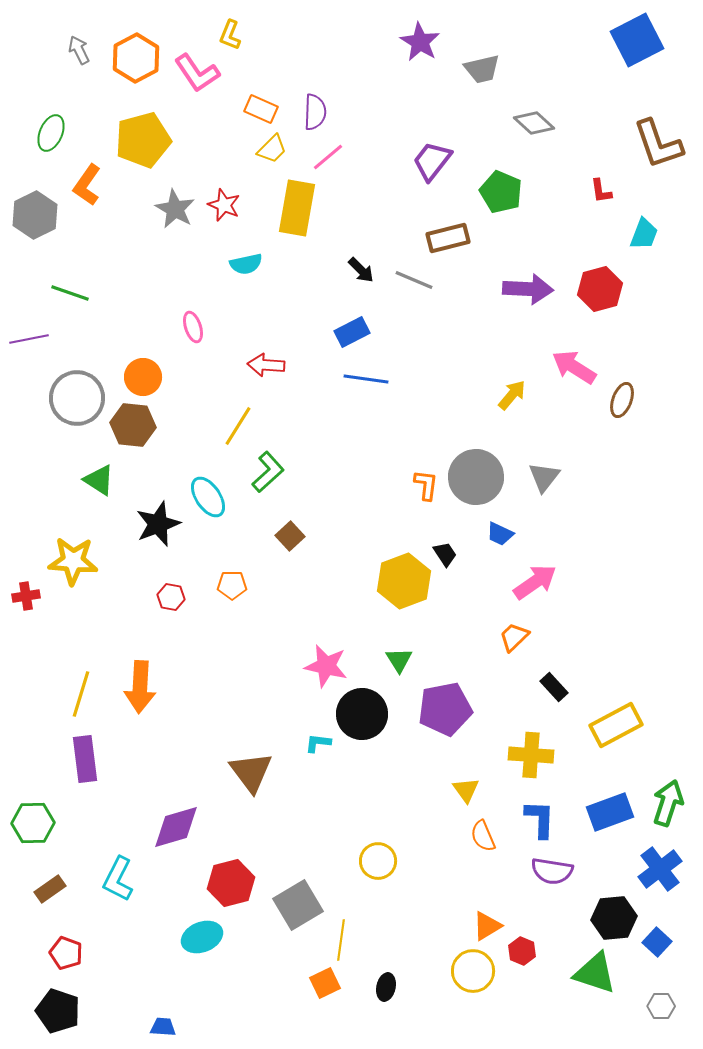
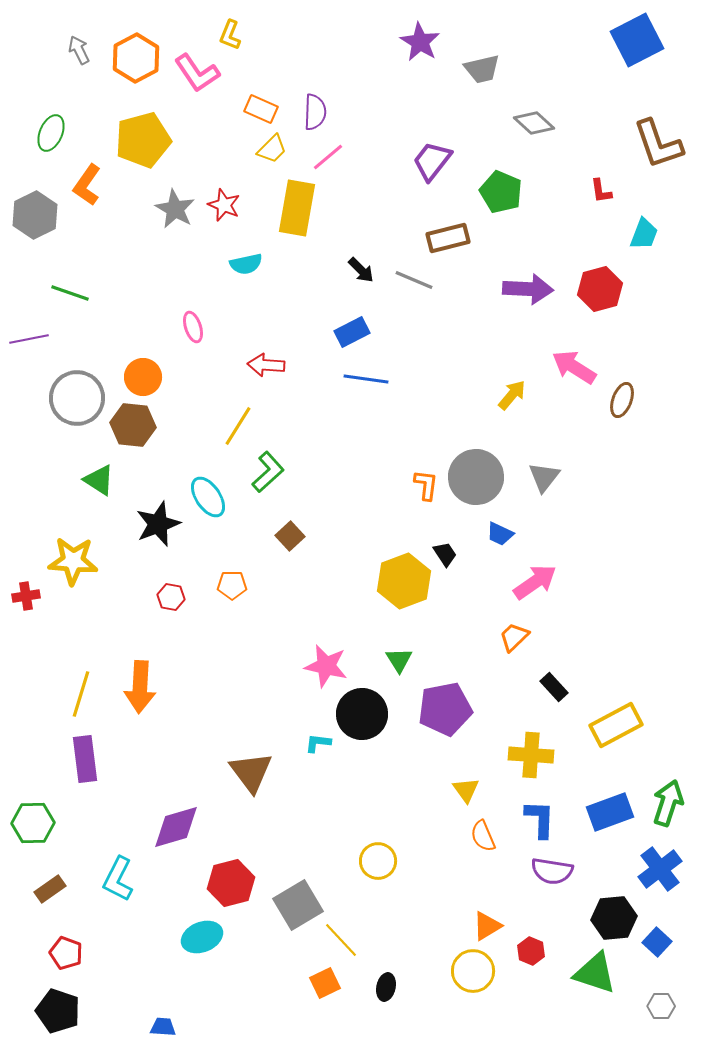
yellow line at (341, 940): rotated 51 degrees counterclockwise
red hexagon at (522, 951): moved 9 px right
